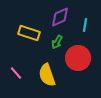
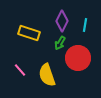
purple diamond: moved 2 px right, 4 px down; rotated 40 degrees counterclockwise
green arrow: moved 3 px right, 1 px down
pink line: moved 4 px right, 3 px up
